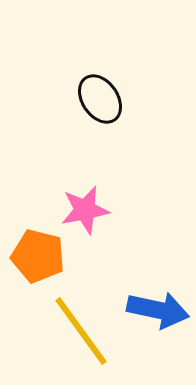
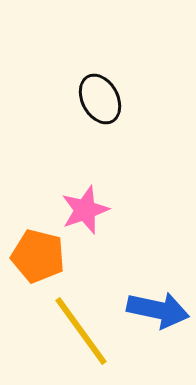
black ellipse: rotated 6 degrees clockwise
pink star: rotated 9 degrees counterclockwise
